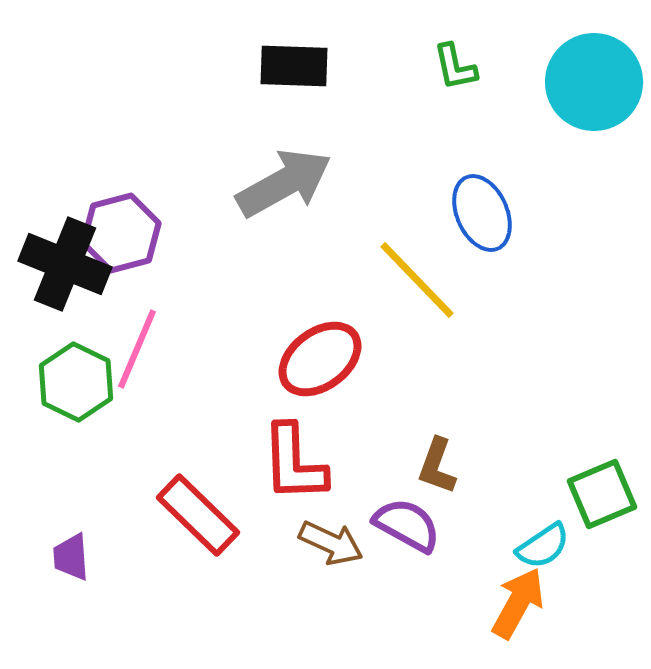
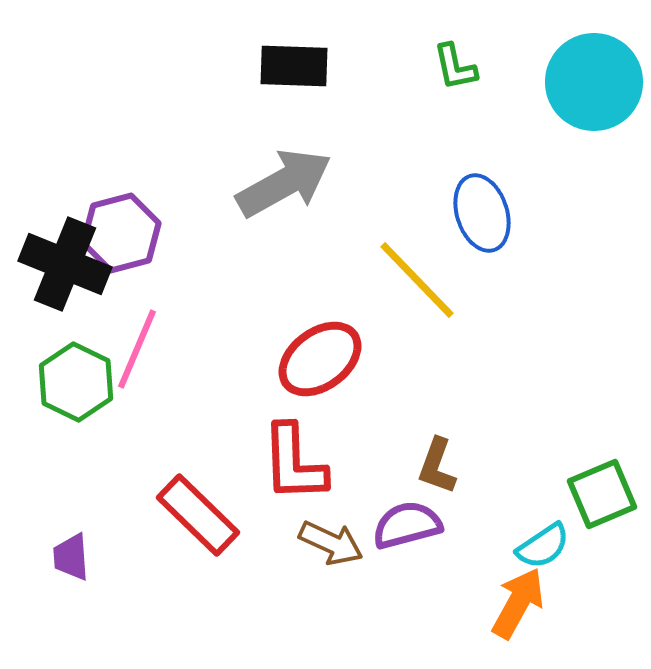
blue ellipse: rotated 6 degrees clockwise
purple semicircle: rotated 44 degrees counterclockwise
